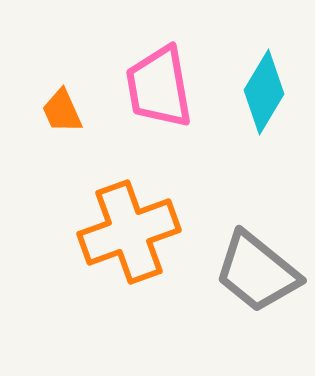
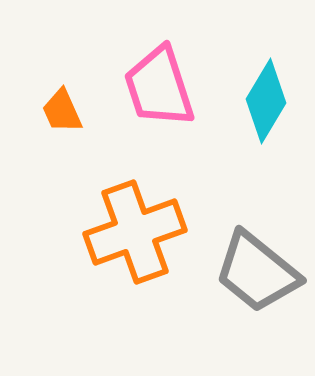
pink trapezoid: rotated 8 degrees counterclockwise
cyan diamond: moved 2 px right, 9 px down
orange cross: moved 6 px right
